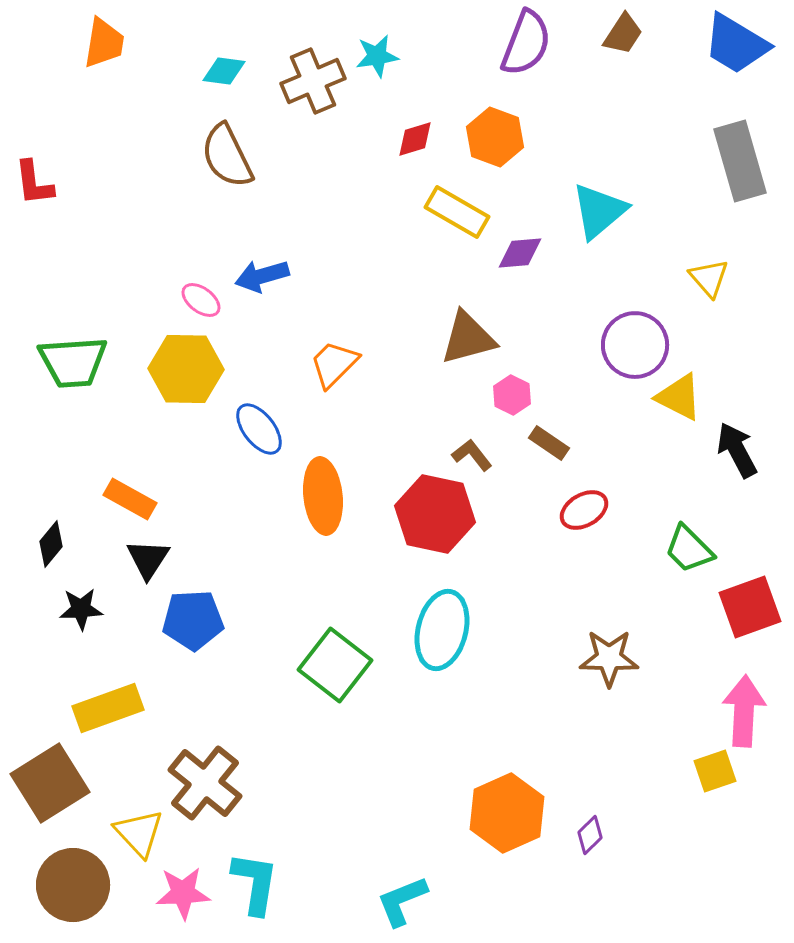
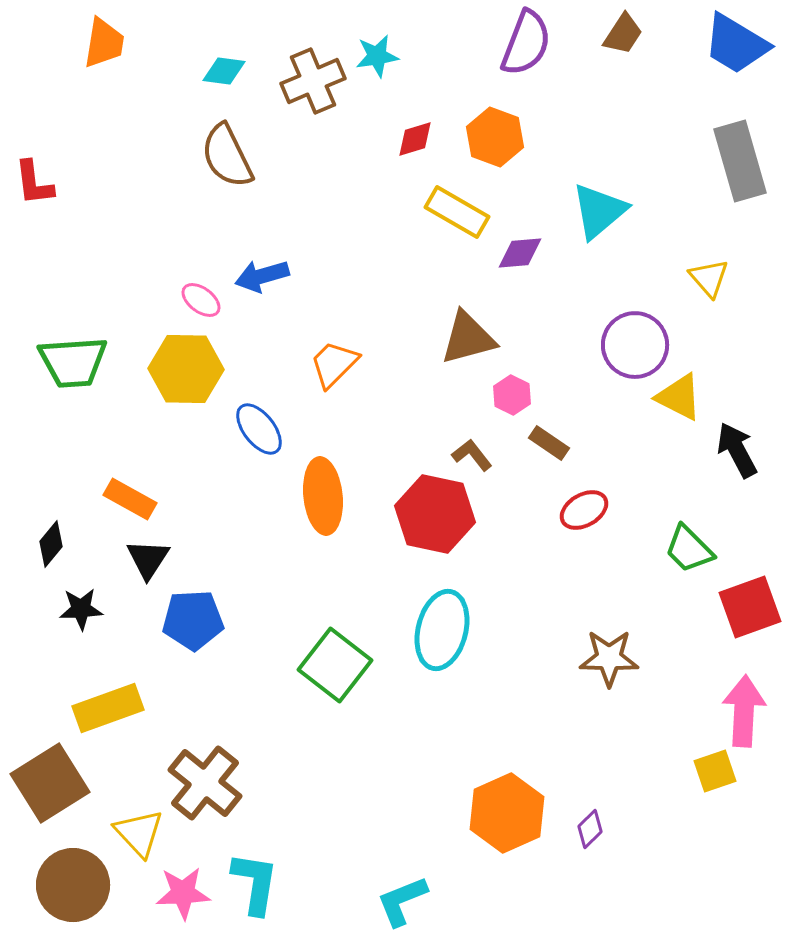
purple diamond at (590, 835): moved 6 px up
